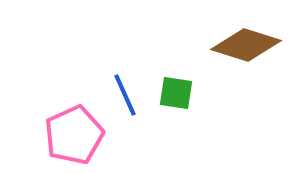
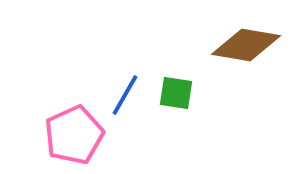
brown diamond: rotated 8 degrees counterclockwise
blue line: rotated 54 degrees clockwise
